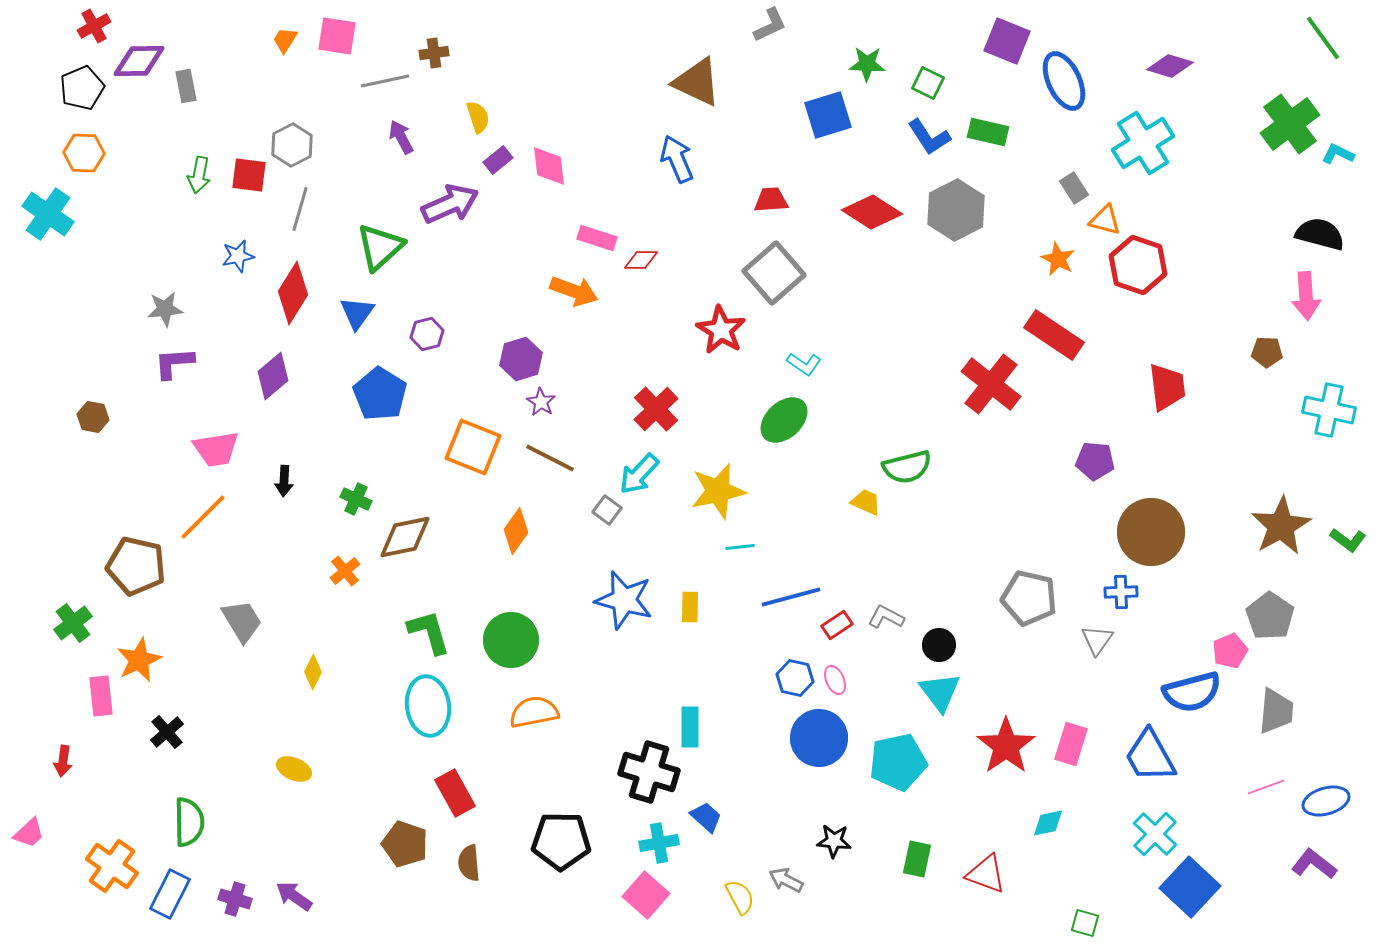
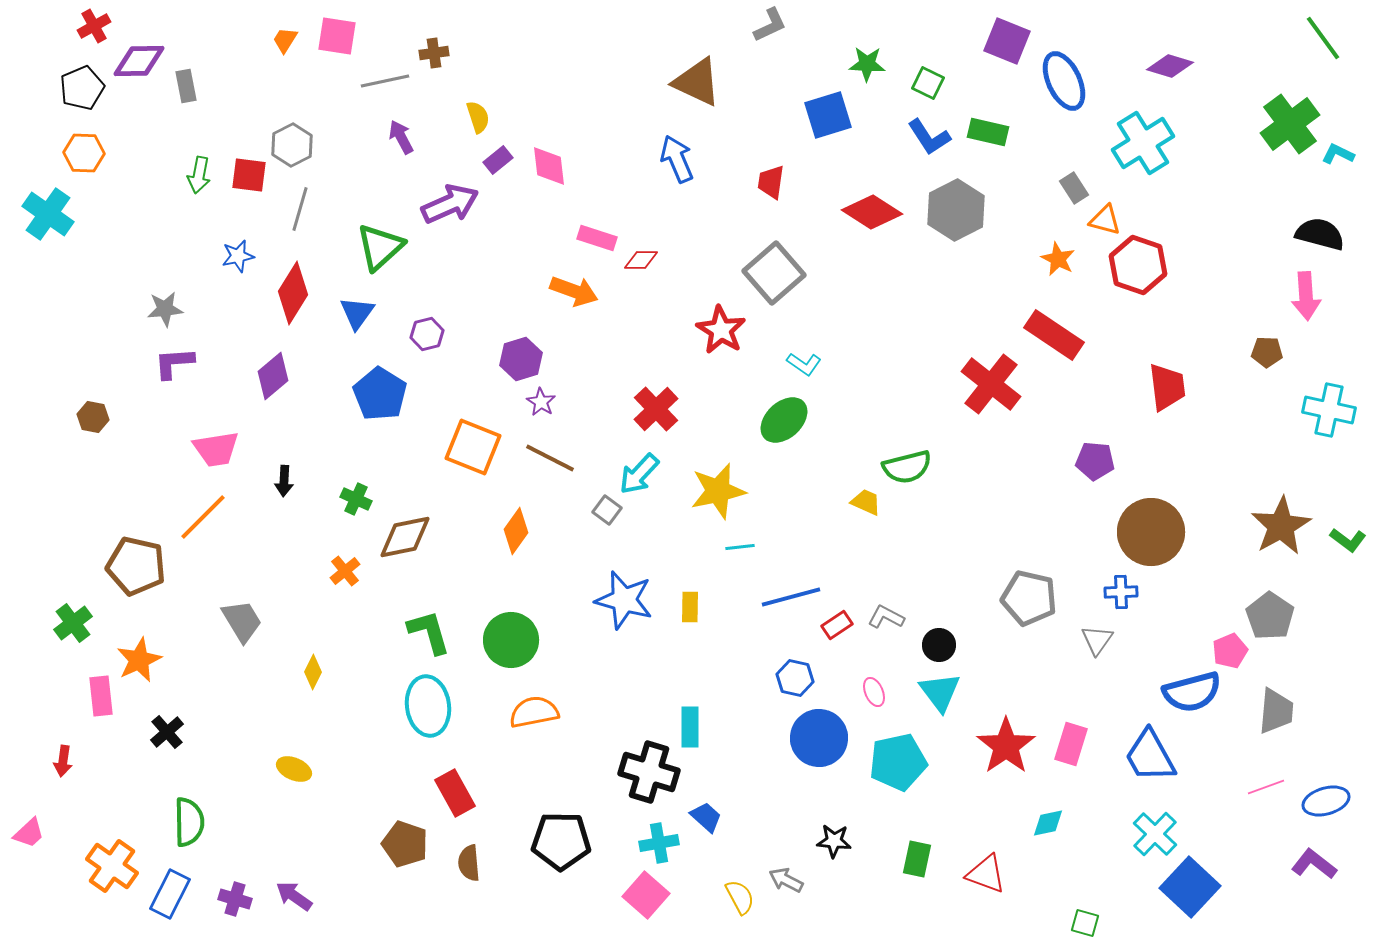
red trapezoid at (771, 200): moved 18 px up; rotated 78 degrees counterclockwise
pink ellipse at (835, 680): moved 39 px right, 12 px down
